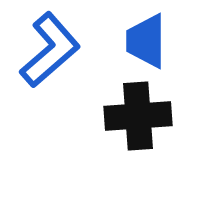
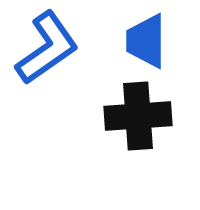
blue L-shape: moved 3 px left, 2 px up; rotated 6 degrees clockwise
